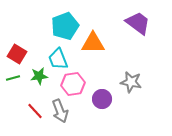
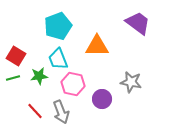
cyan pentagon: moved 7 px left
orange triangle: moved 4 px right, 3 px down
red square: moved 1 px left, 2 px down
pink hexagon: rotated 20 degrees clockwise
gray arrow: moved 1 px right, 1 px down
